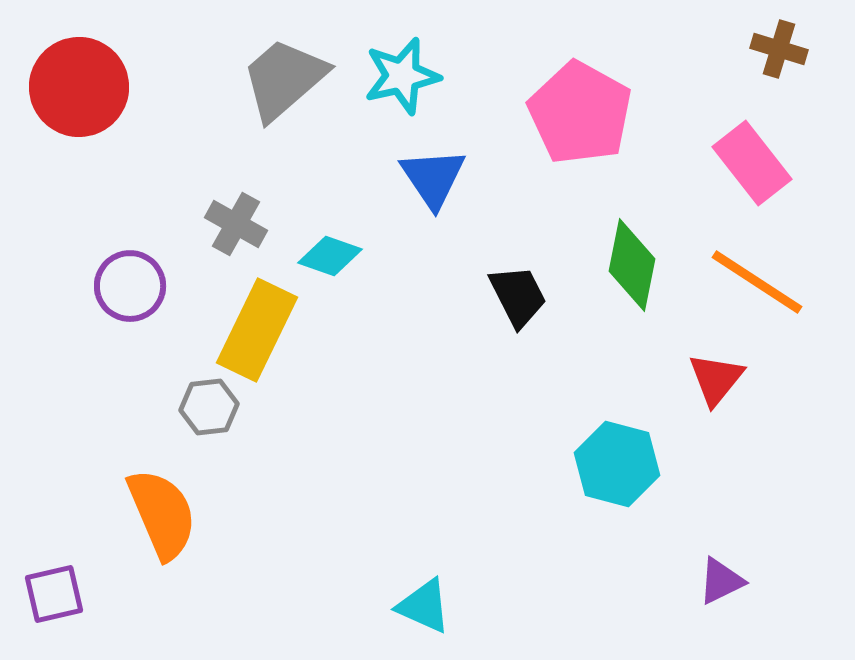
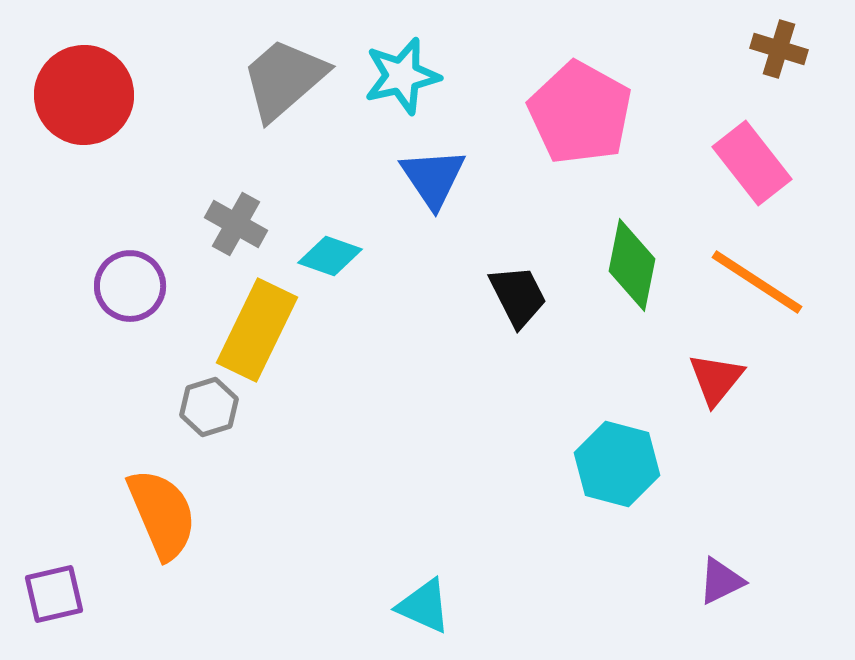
red circle: moved 5 px right, 8 px down
gray hexagon: rotated 10 degrees counterclockwise
